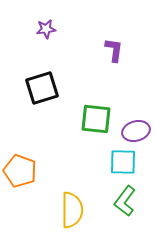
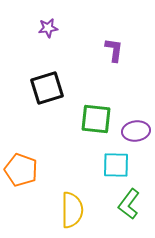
purple star: moved 2 px right, 1 px up
black square: moved 5 px right
purple ellipse: rotated 8 degrees clockwise
cyan square: moved 7 px left, 3 px down
orange pentagon: moved 1 px right, 1 px up
green L-shape: moved 4 px right, 3 px down
